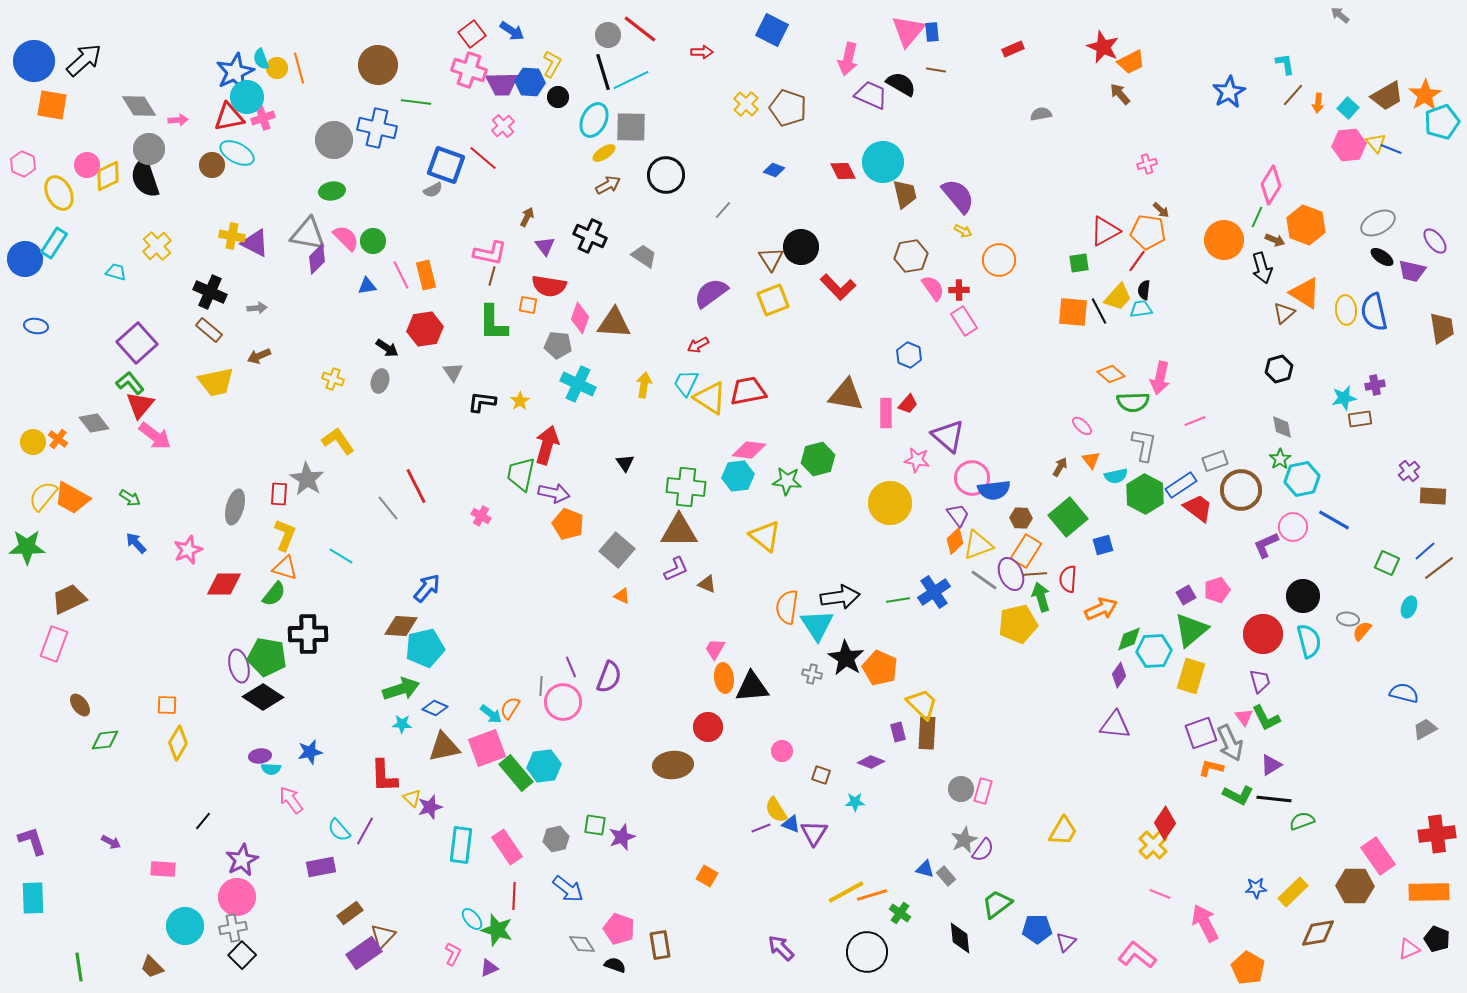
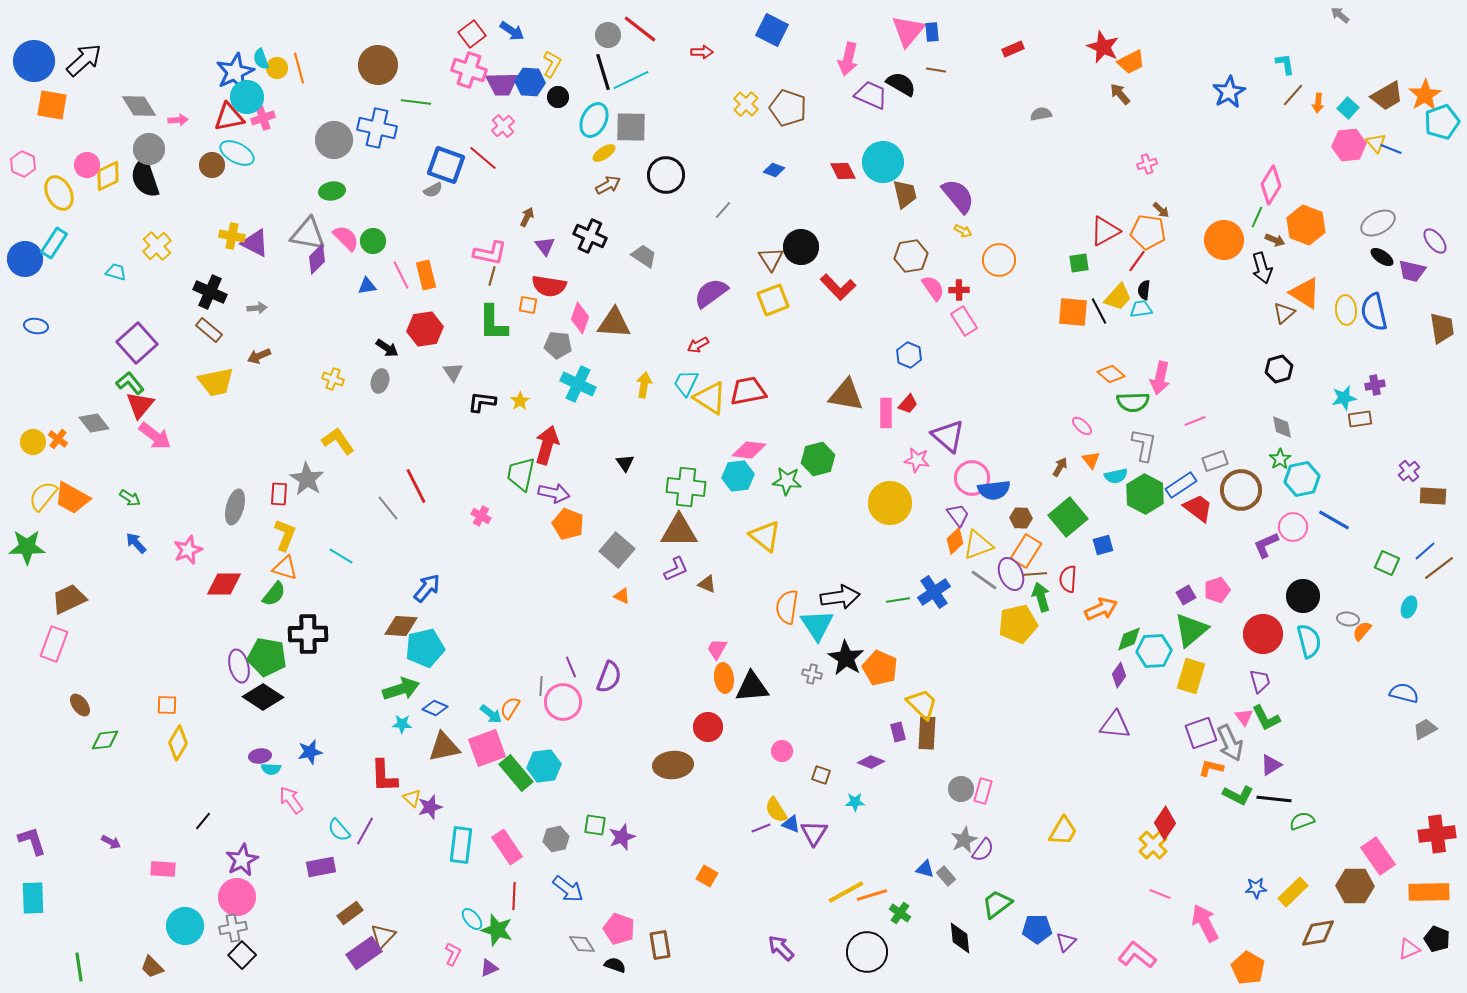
pink trapezoid at (715, 649): moved 2 px right
